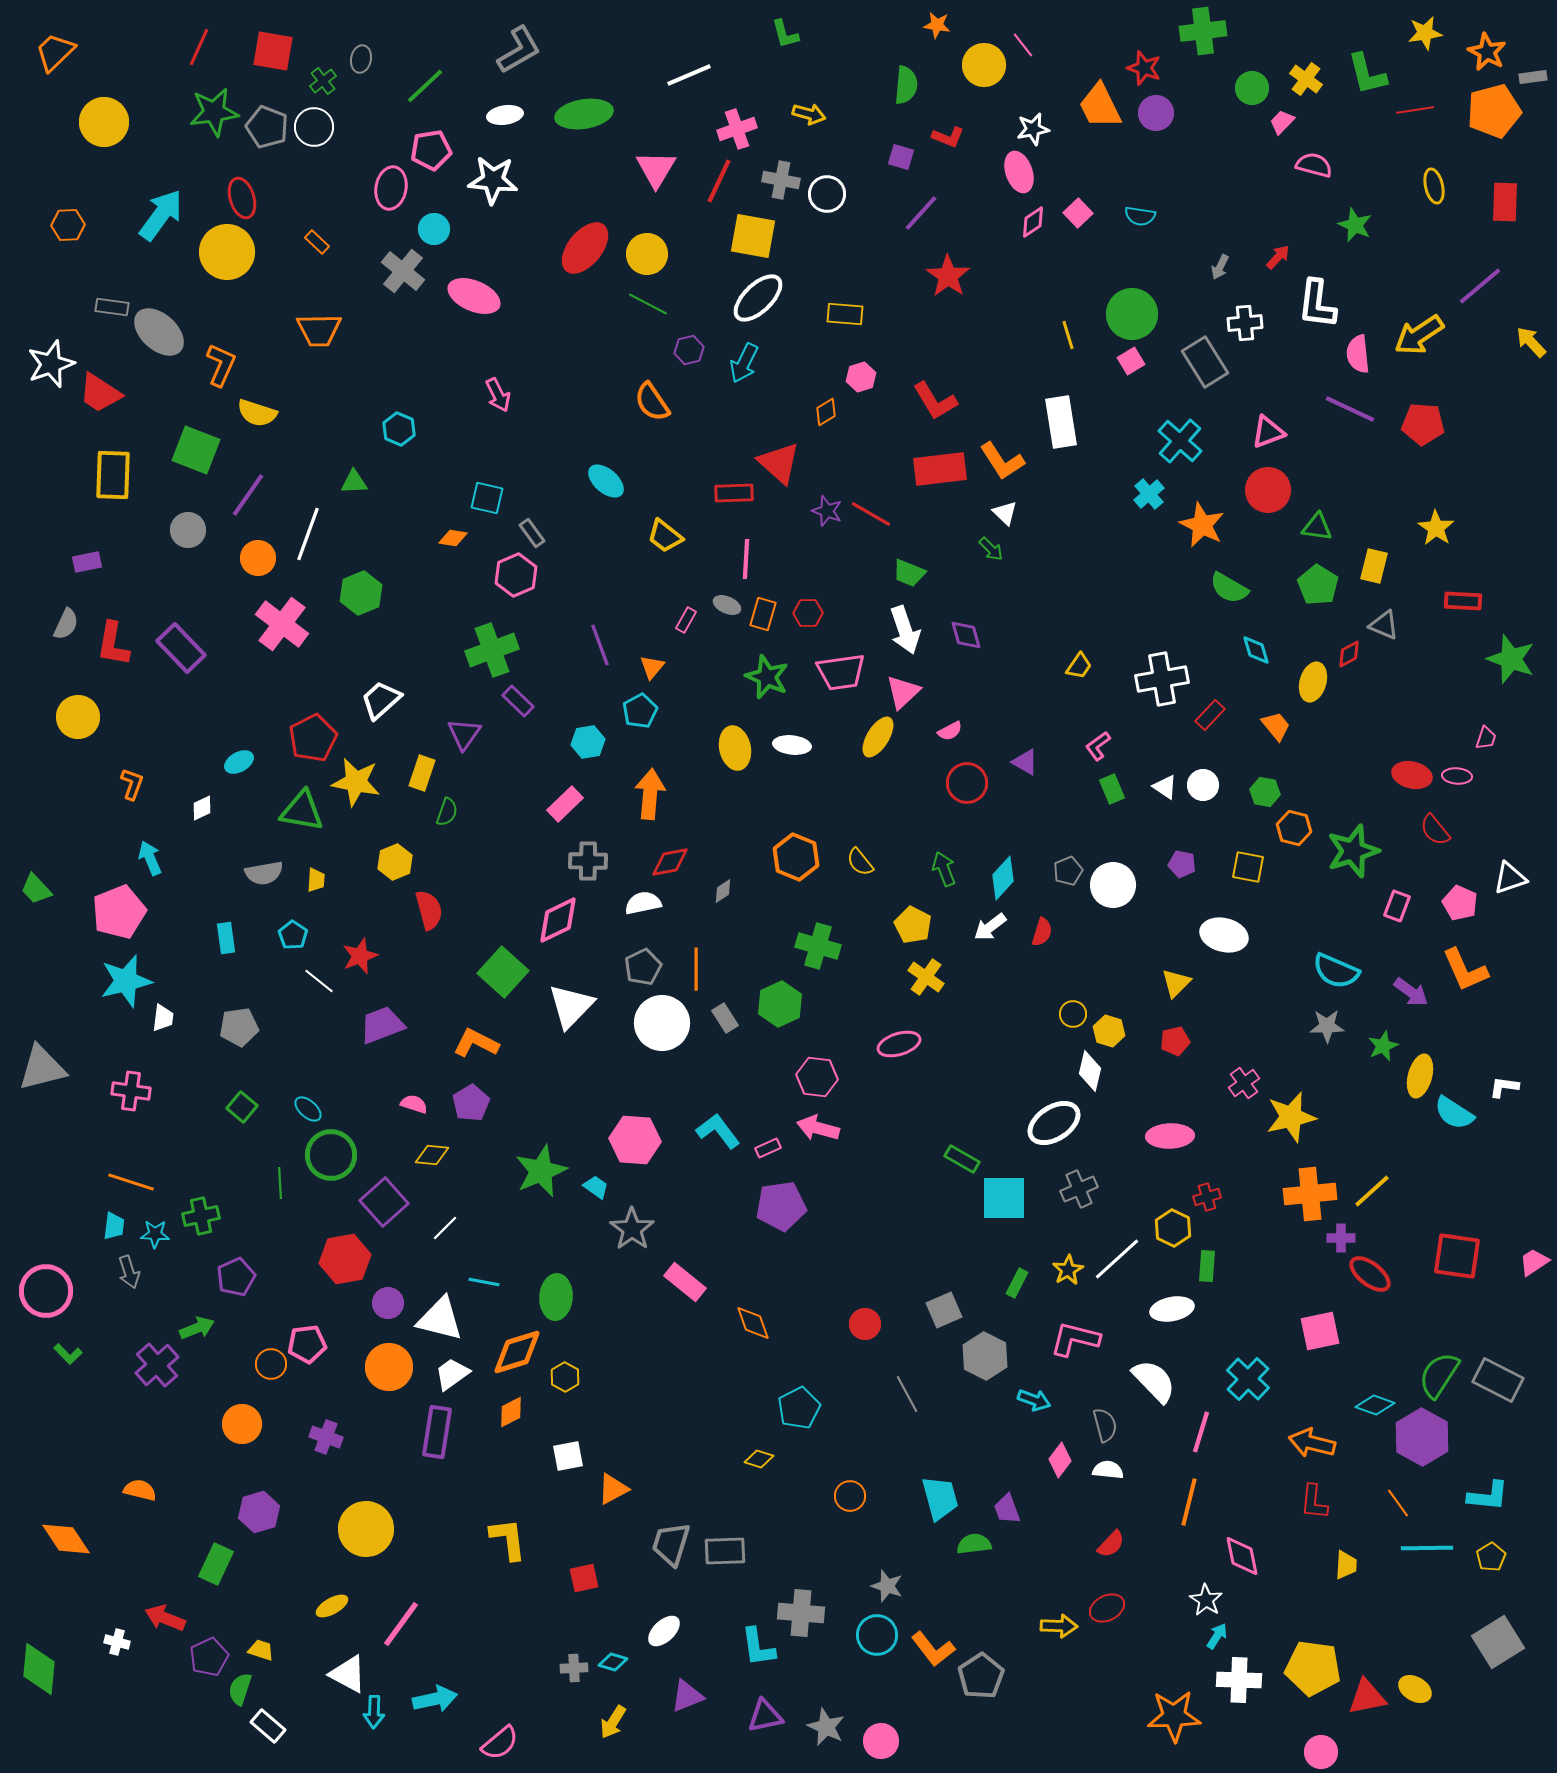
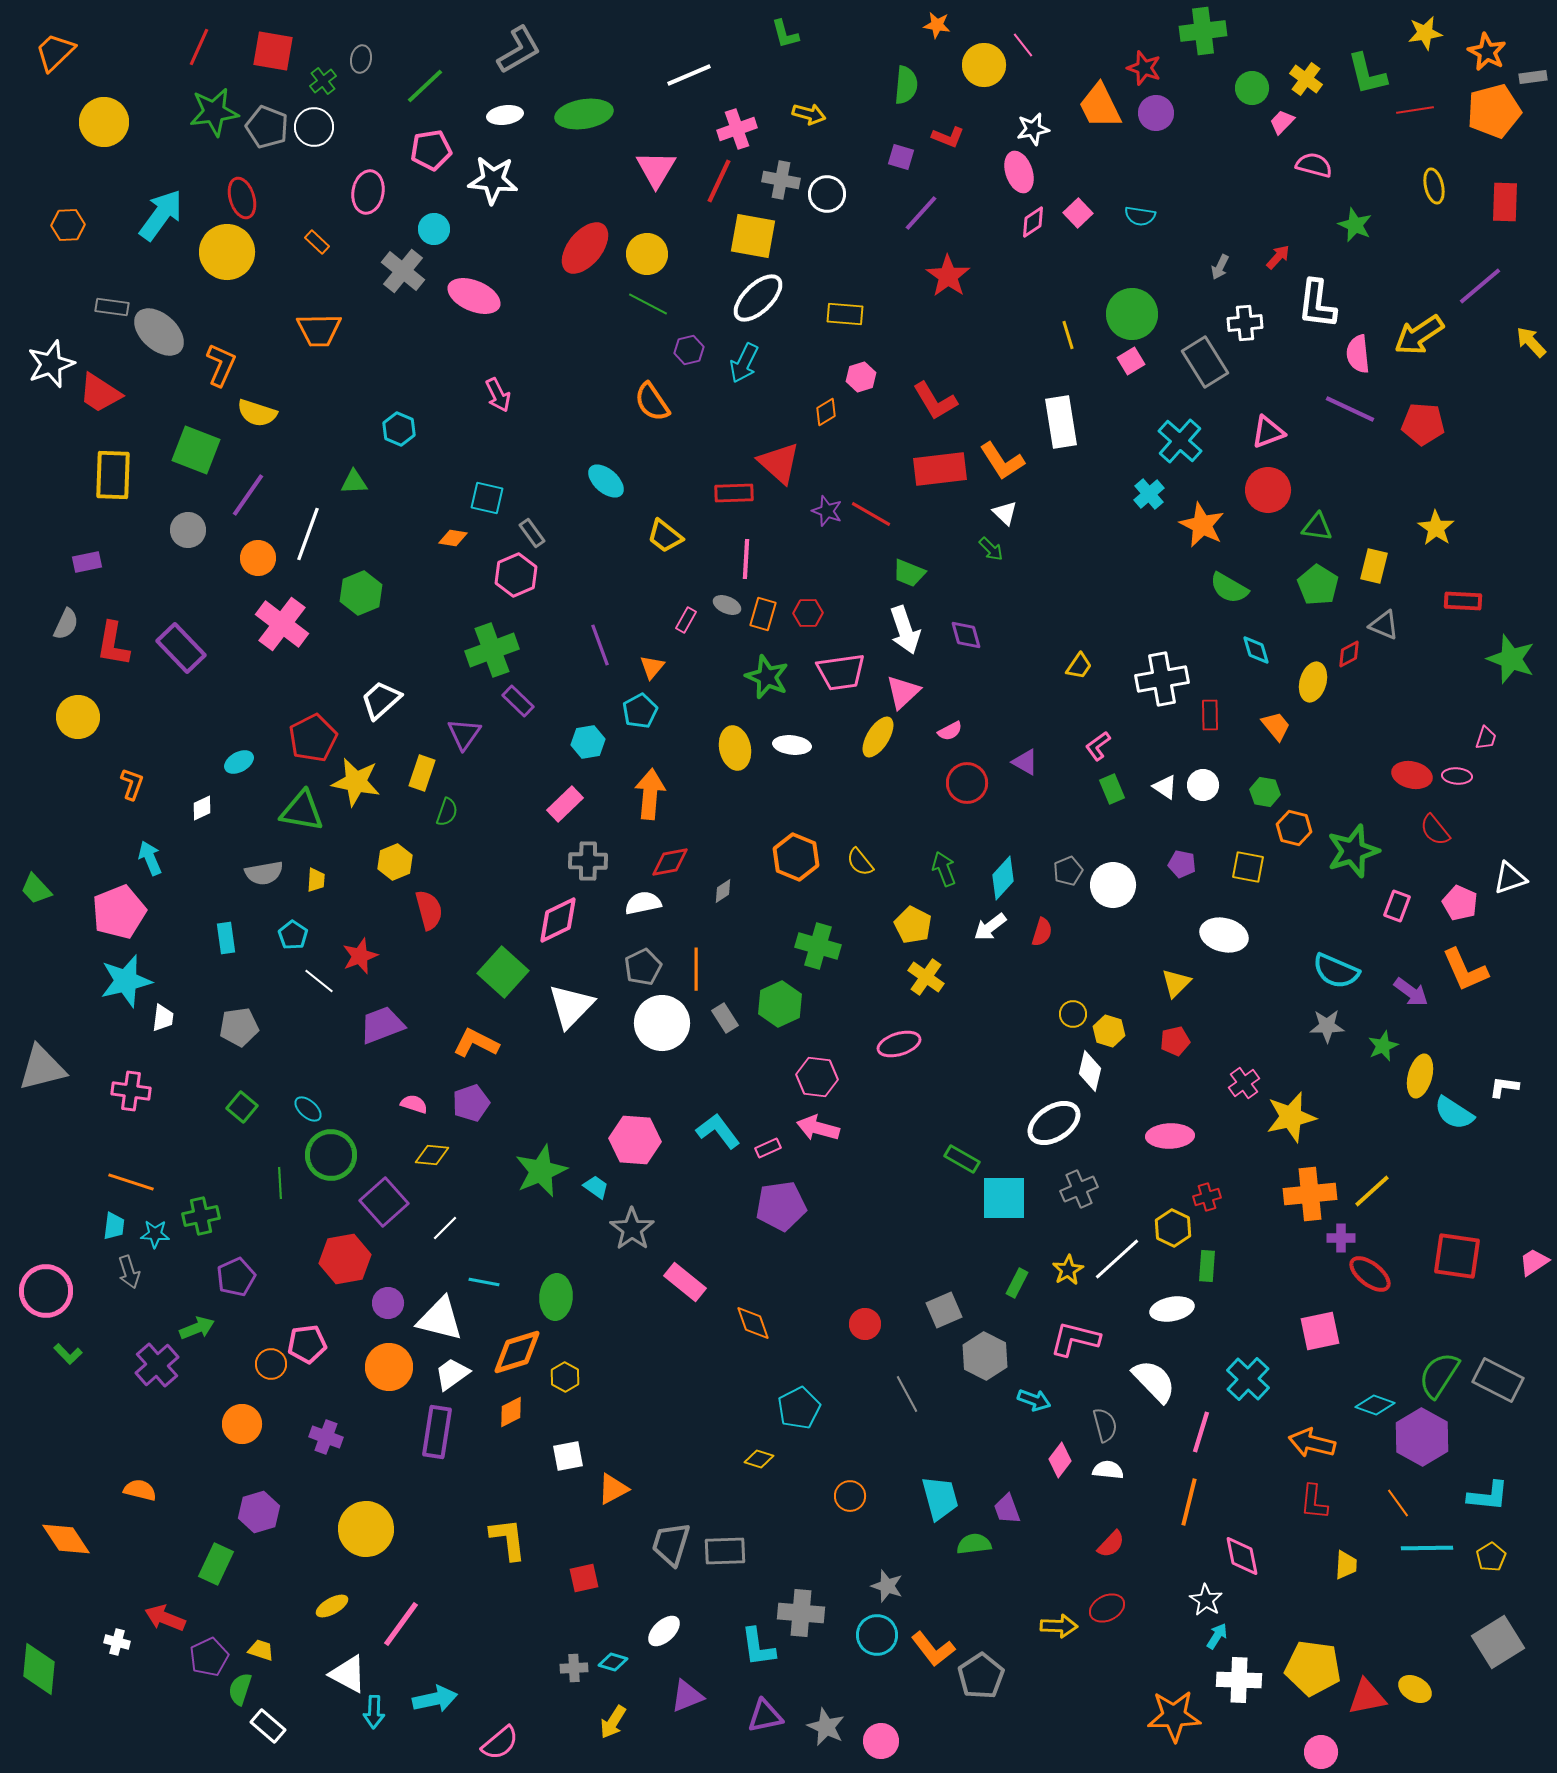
pink ellipse at (391, 188): moved 23 px left, 4 px down
red rectangle at (1210, 715): rotated 44 degrees counterclockwise
purple pentagon at (471, 1103): rotated 12 degrees clockwise
